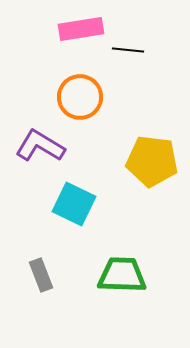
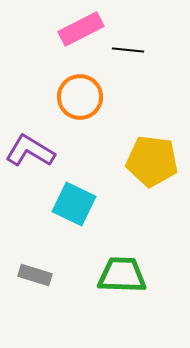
pink rectangle: rotated 18 degrees counterclockwise
purple L-shape: moved 10 px left, 5 px down
gray rectangle: moved 6 px left; rotated 52 degrees counterclockwise
